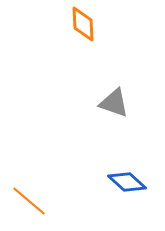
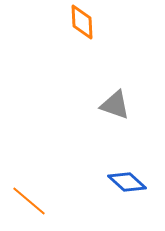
orange diamond: moved 1 px left, 2 px up
gray triangle: moved 1 px right, 2 px down
